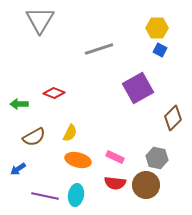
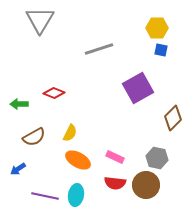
blue square: moved 1 px right; rotated 16 degrees counterclockwise
orange ellipse: rotated 15 degrees clockwise
